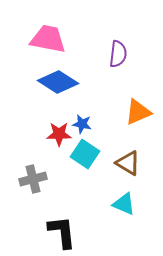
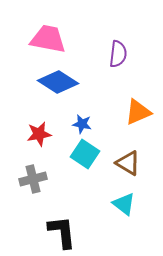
red star: moved 20 px left; rotated 10 degrees counterclockwise
cyan triangle: rotated 15 degrees clockwise
